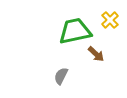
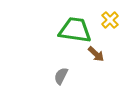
green trapezoid: moved 1 px up; rotated 20 degrees clockwise
